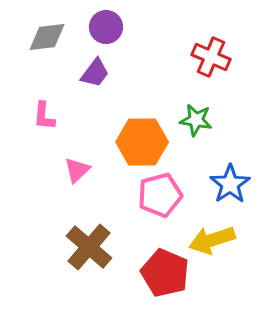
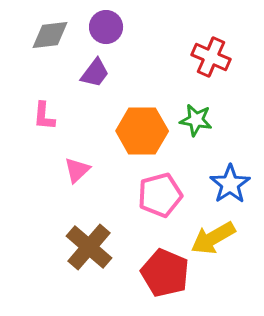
gray diamond: moved 3 px right, 2 px up
orange hexagon: moved 11 px up
yellow arrow: moved 1 px right, 2 px up; rotated 12 degrees counterclockwise
